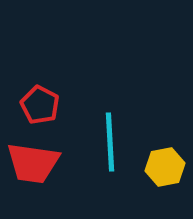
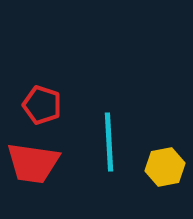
red pentagon: moved 2 px right; rotated 9 degrees counterclockwise
cyan line: moved 1 px left
